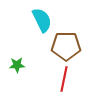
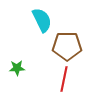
brown pentagon: moved 1 px right
green star: moved 3 px down
